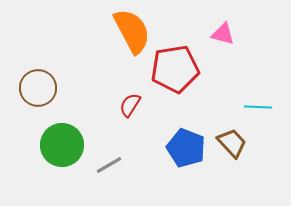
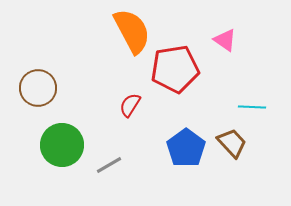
pink triangle: moved 2 px right, 6 px down; rotated 20 degrees clockwise
cyan line: moved 6 px left
blue pentagon: rotated 15 degrees clockwise
